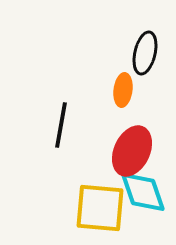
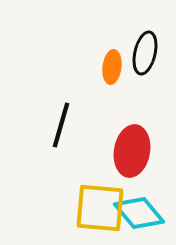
orange ellipse: moved 11 px left, 23 px up
black line: rotated 6 degrees clockwise
red ellipse: rotated 15 degrees counterclockwise
cyan diamond: moved 4 px left, 21 px down; rotated 21 degrees counterclockwise
